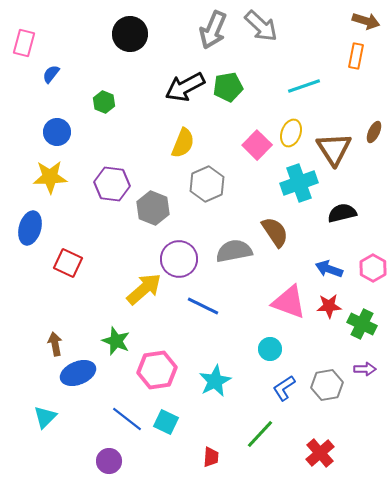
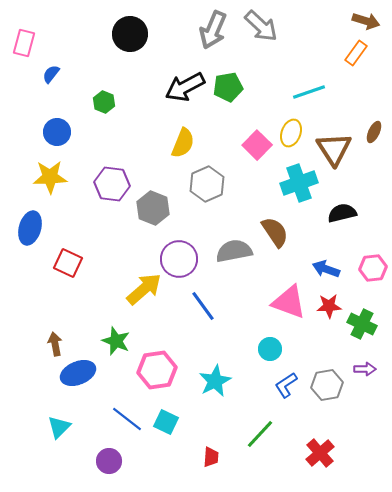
orange rectangle at (356, 56): moved 3 px up; rotated 25 degrees clockwise
cyan line at (304, 86): moved 5 px right, 6 px down
pink hexagon at (373, 268): rotated 24 degrees clockwise
blue arrow at (329, 269): moved 3 px left
blue line at (203, 306): rotated 28 degrees clockwise
blue L-shape at (284, 388): moved 2 px right, 3 px up
cyan triangle at (45, 417): moved 14 px right, 10 px down
